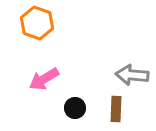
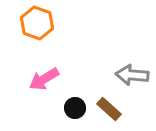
brown rectangle: moved 7 px left; rotated 50 degrees counterclockwise
